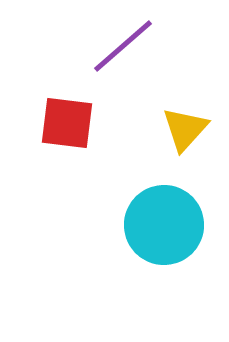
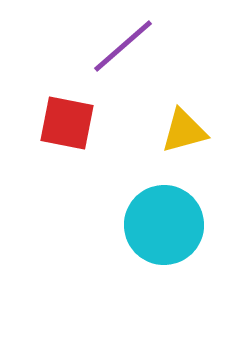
red square: rotated 4 degrees clockwise
yellow triangle: moved 1 px left, 2 px down; rotated 33 degrees clockwise
